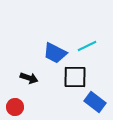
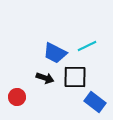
black arrow: moved 16 px right
red circle: moved 2 px right, 10 px up
